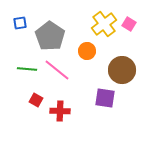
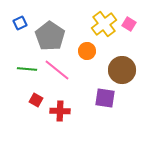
blue square: rotated 16 degrees counterclockwise
